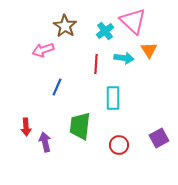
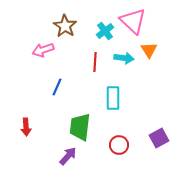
red line: moved 1 px left, 2 px up
green trapezoid: moved 1 px down
purple arrow: moved 23 px right, 14 px down; rotated 54 degrees clockwise
